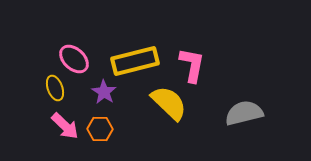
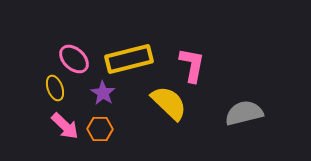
yellow rectangle: moved 6 px left, 2 px up
purple star: moved 1 px left, 1 px down
